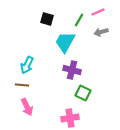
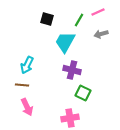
gray arrow: moved 2 px down
